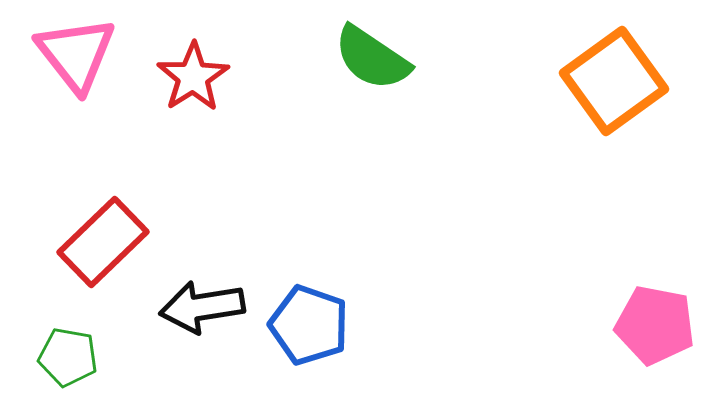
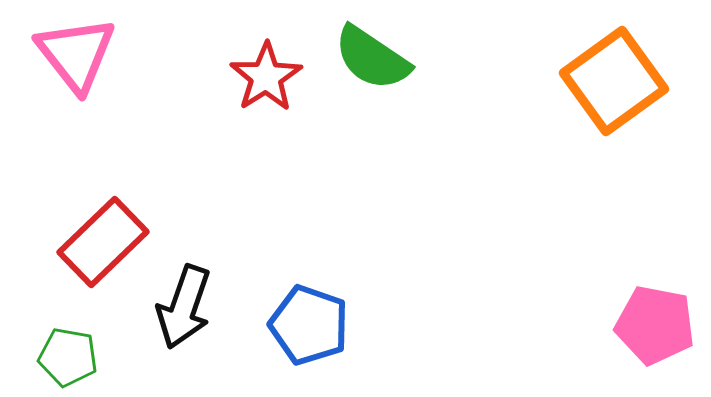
red star: moved 73 px right
black arrow: moved 18 px left; rotated 62 degrees counterclockwise
